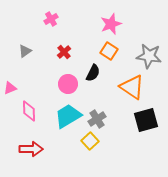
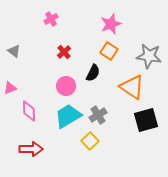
gray triangle: moved 11 px left; rotated 48 degrees counterclockwise
pink circle: moved 2 px left, 2 px down
gray cross: moved 1 px right, 4 px up
